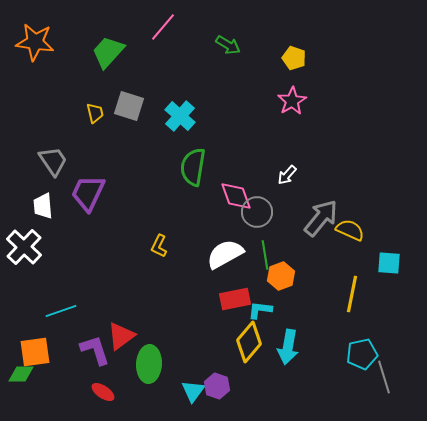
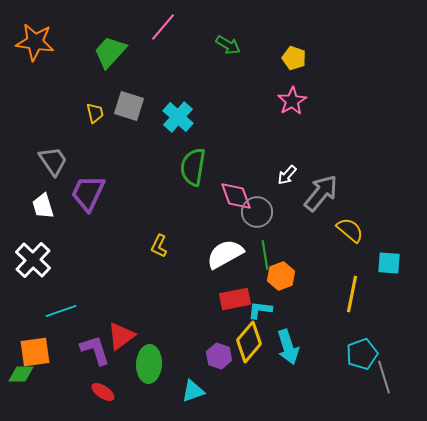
green trapezoid: moved 2 px right
cyan cross: moved 2 px left, 1 px down
white trapezoid: rotated 12 degrees counterclockwise
gray arrow: moved 25 px up
yellow semicircle: rotated 16 degrees clockwise
white cross: moved 9 px right, 13 px down
cyan arrow: rotated 28 degrees counterclockwise
cyan pentagon: rotated 8 degrees counterclockwise
purple hexagon: moved 2 px right, 30 px up
cyan triangle: rotated 35 degrees clockwise
